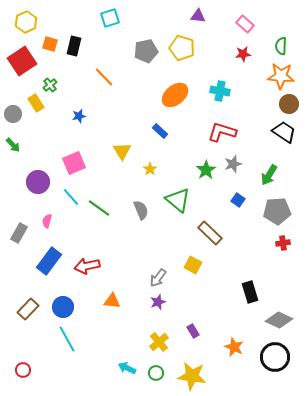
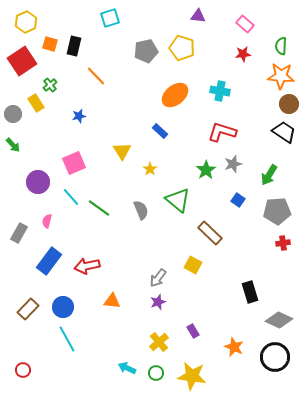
orange line at (104, 77): moved 8 px left, 1 px up
